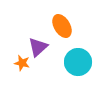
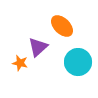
orange ellipse: rotated 15 degrees counterclockwise
orange star: moved 2 px left
